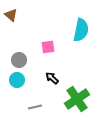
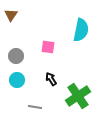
brown triangle: rotated 24 degrees clockwise
pink square: rotated 16 degrees clockwise
gray circle: moved 3 px left, 4 px up
black arrow: moved 1 px left, 1 px down; rotated 16 degrees clockwise
green cross: moved 1 px right, 3 px up
gray line: rotated 24 degrees clockwise
